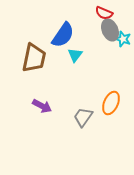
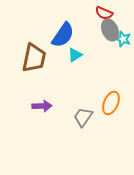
cyan triangle: rotated 21 degrees clockwise
purple arrow: rotated 30 degrees counterclockwise
